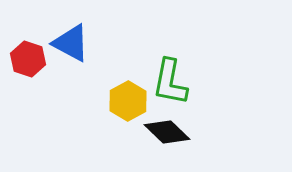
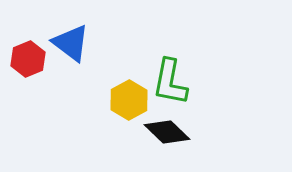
blue triangle: rotated 9 degrees clockwise
red hexagon: rotated 20 degrees clockwise
yellow hexagon: moved 1 px right, 1 px up
